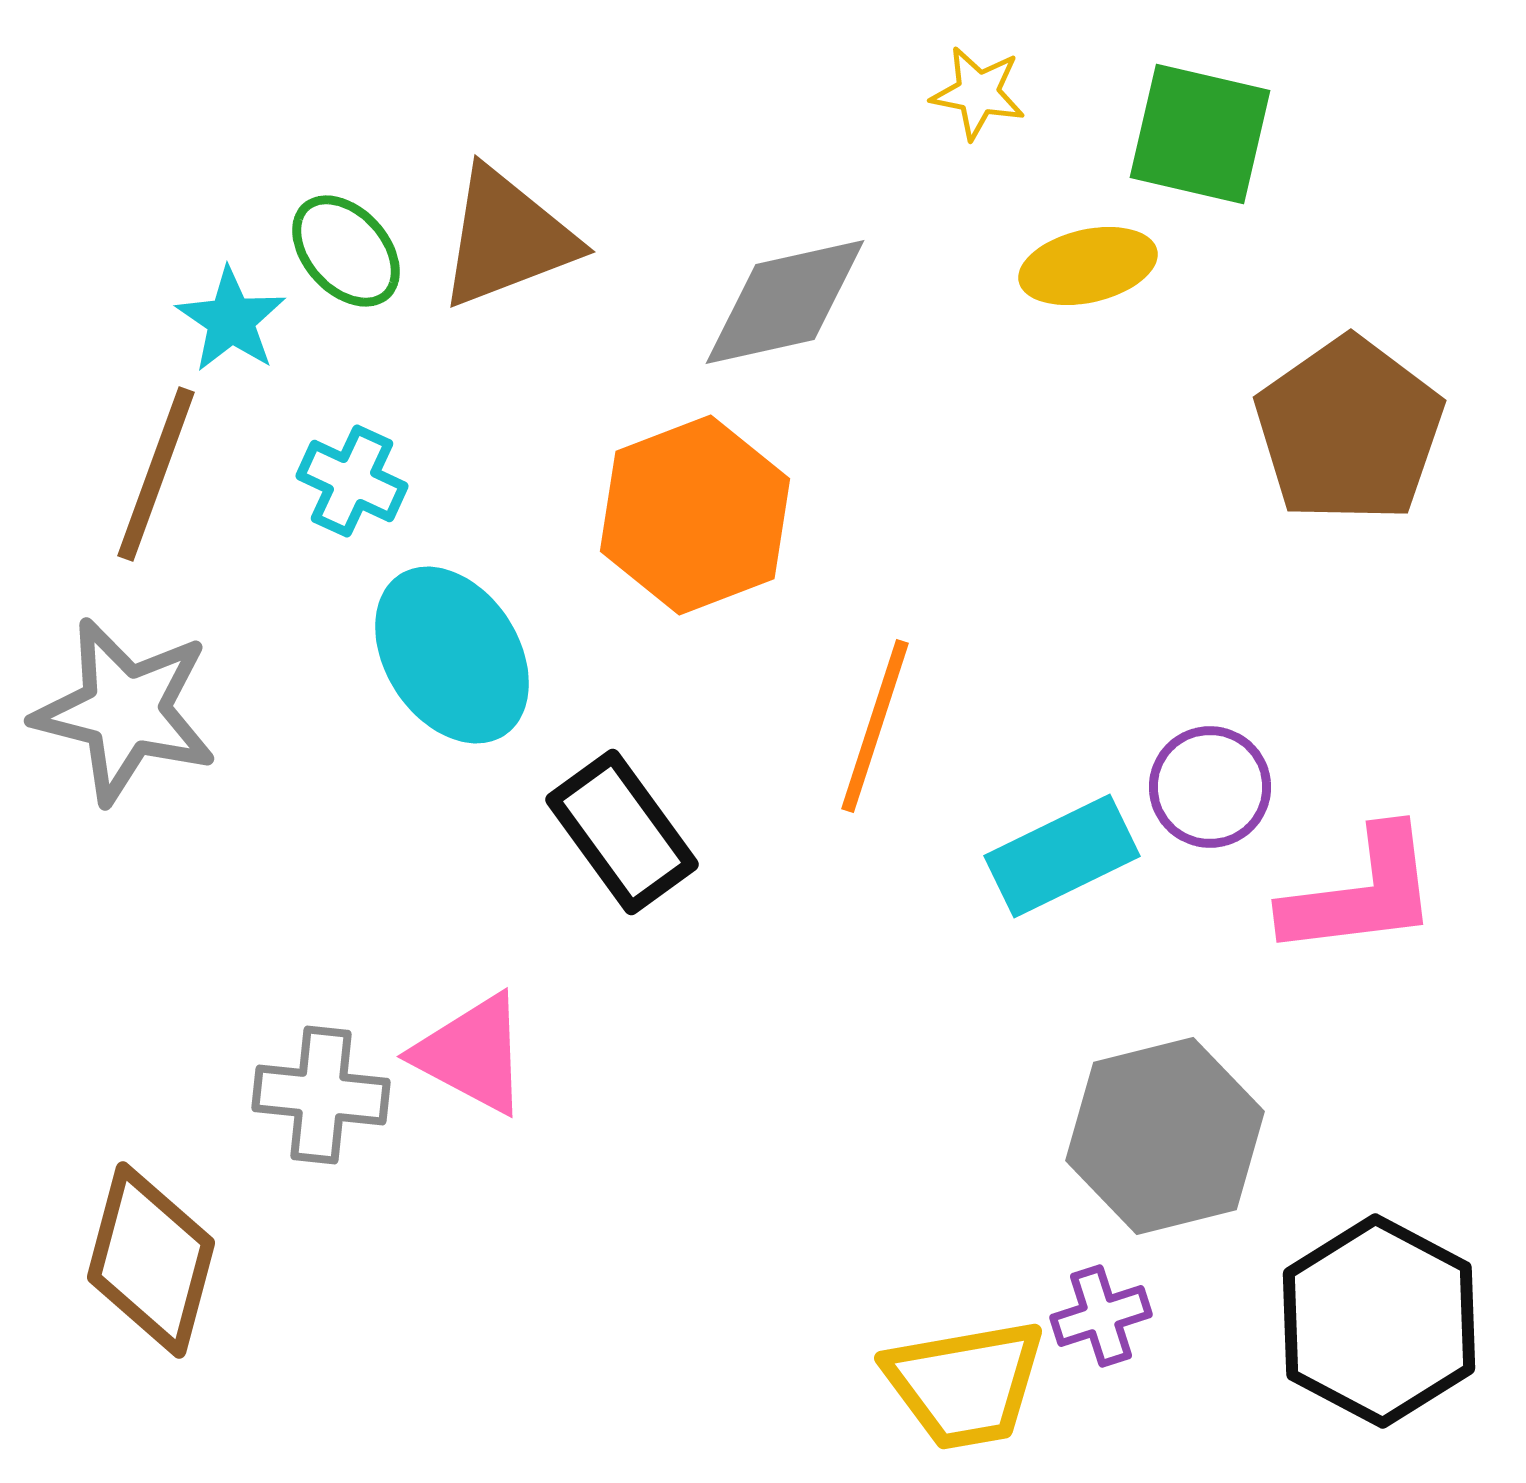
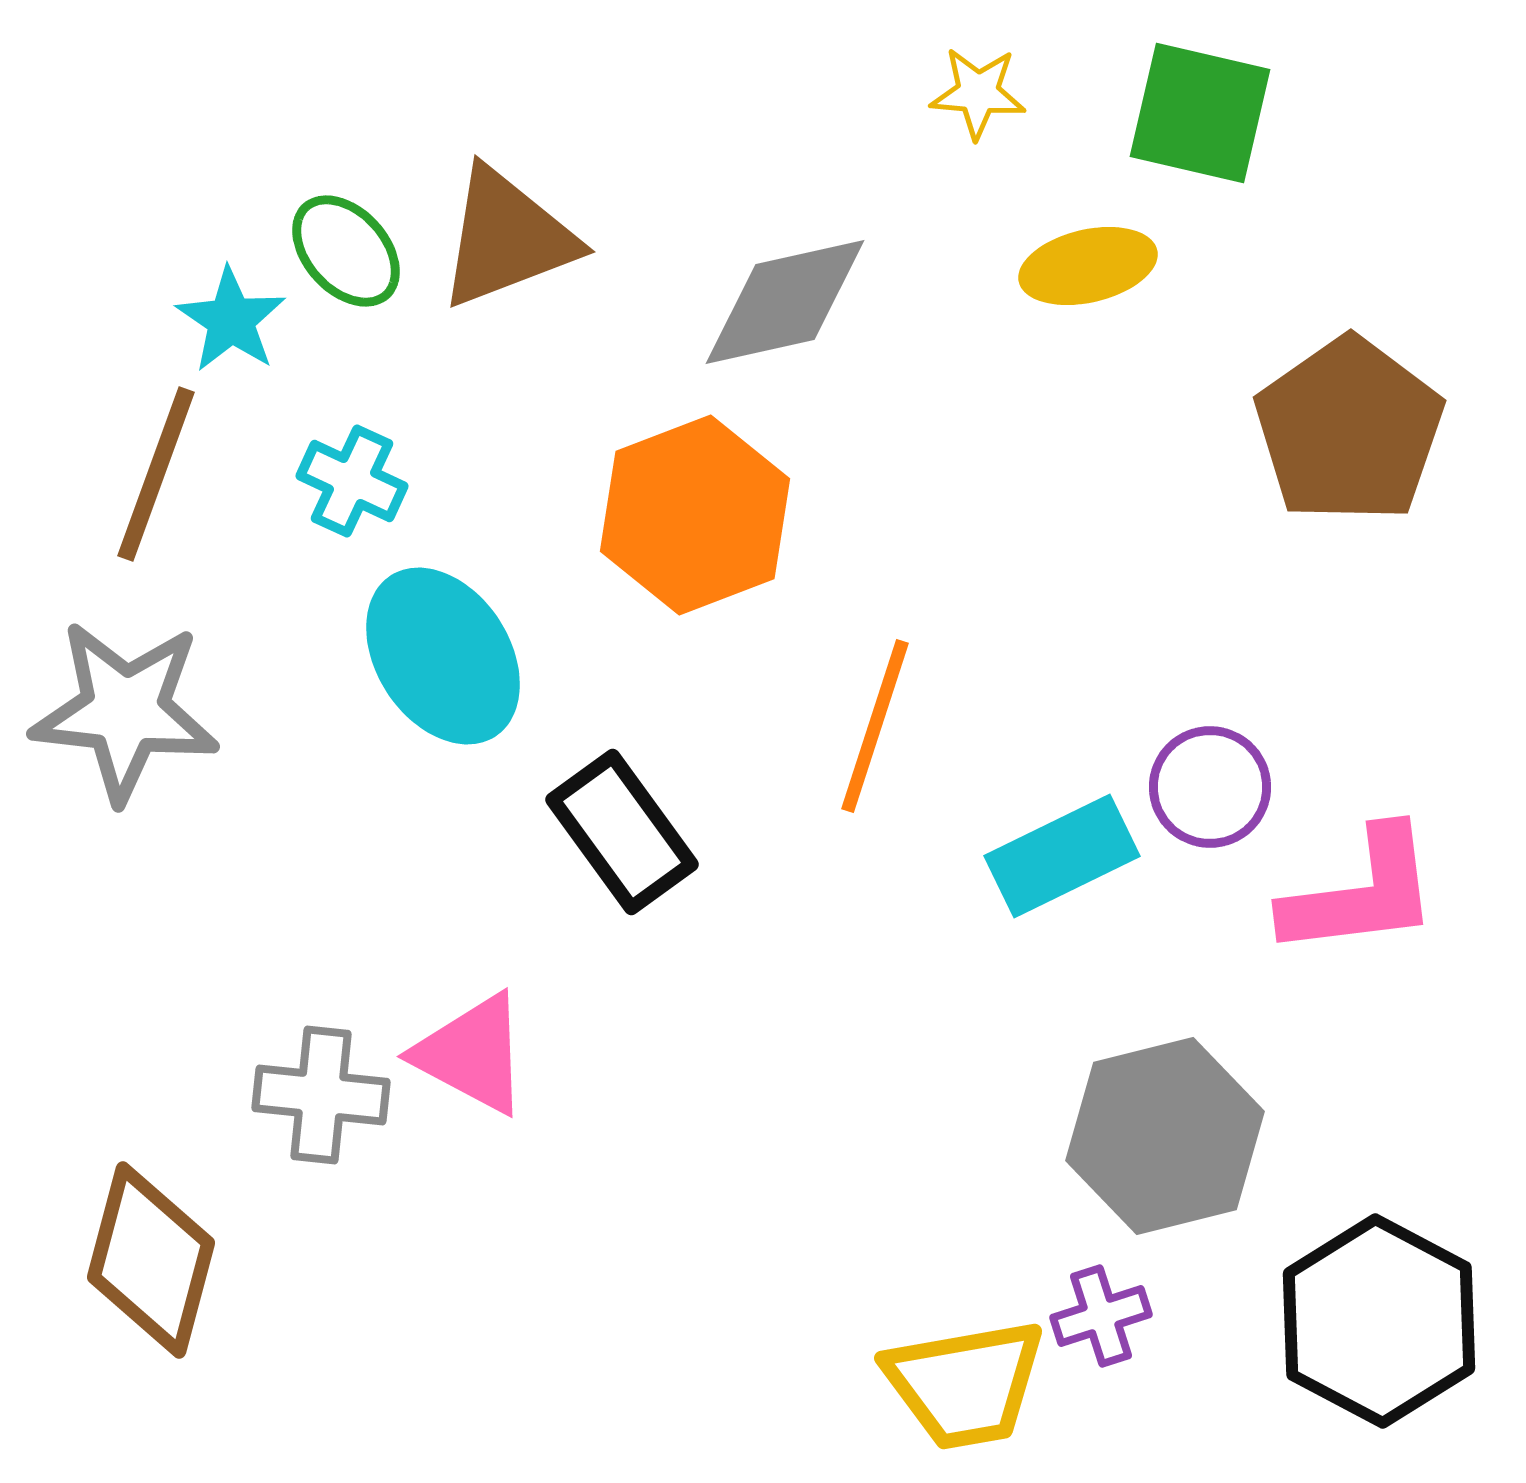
yellow star: rotated 6 degrees counterclockwise
green square: moved 21 px up
cyan ellipse: moved 9 px left, 1 px down
gray star: rotated 8 degrees counterclockwise
